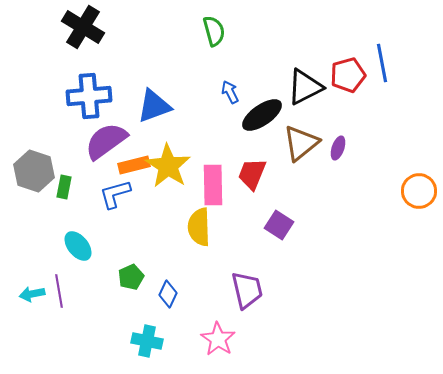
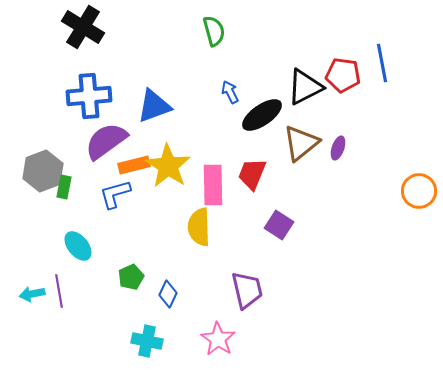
red pentagon: moved 5 px left; rotated 24 degrees clockwise
gray hexagon: moved 9 px right; rotated 21 degrees clockwise
